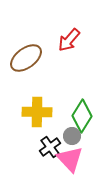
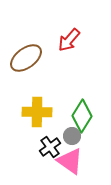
pink triangle: moved 2 px down; rotated 12 degrees counterclockwise
